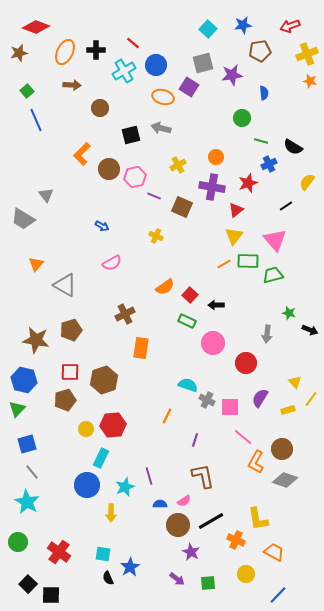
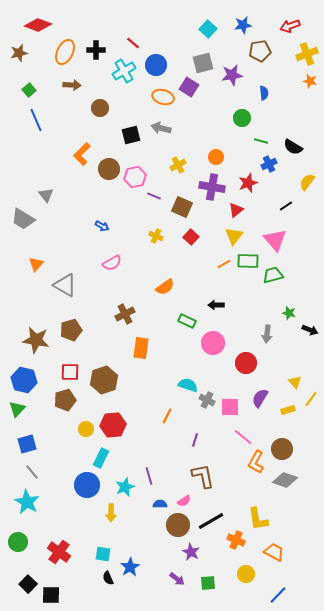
red diamond at (36, 27): moved 2 px right, 2 px up
green square at (27, 91): moved 2 px right, 1 px up
red square at (190, 295): moved 1 px right, 58 px up
